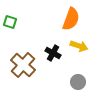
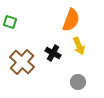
orange semicircle: moved 1 px down
yellow arrow: rotated 48 degrees clockwise
brown cross: moved 1 px left, 3 px up
